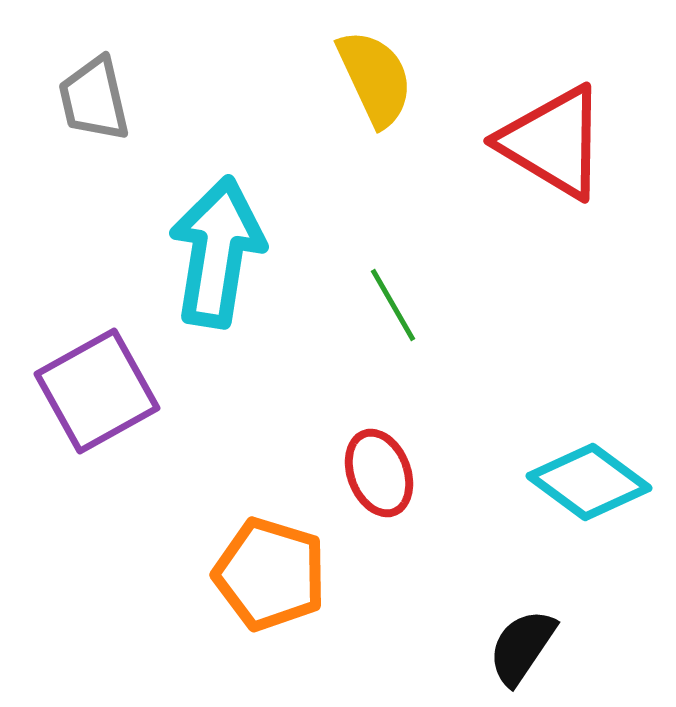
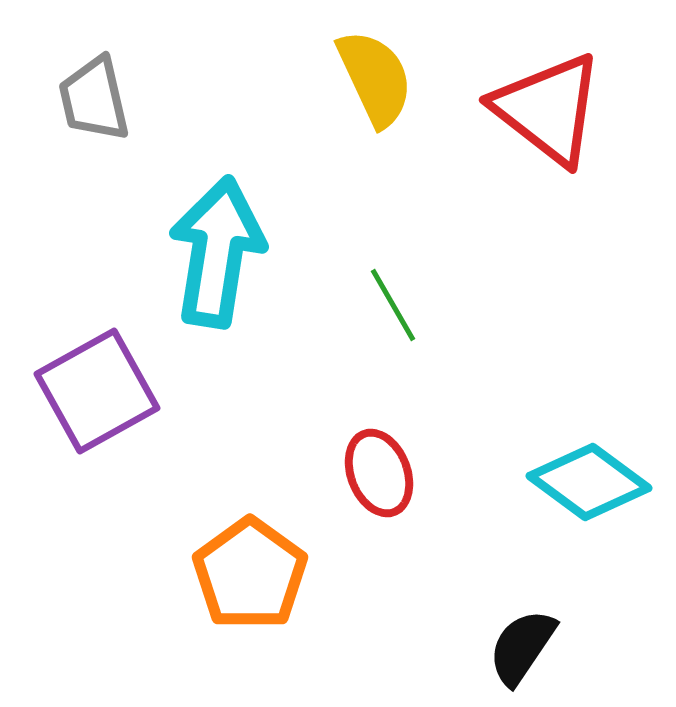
red triangle: moved 5 px left, 33 px up; rotated 7 degrees clockwise
orange pentagon: moved 20 px left; rotated 19 degrees clockwise
